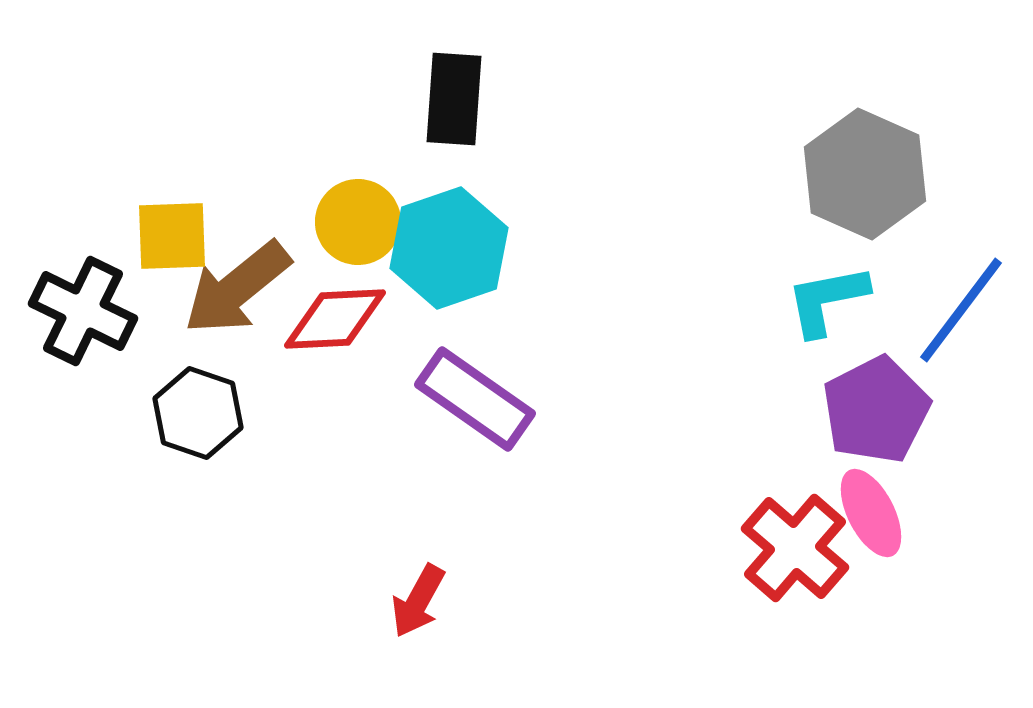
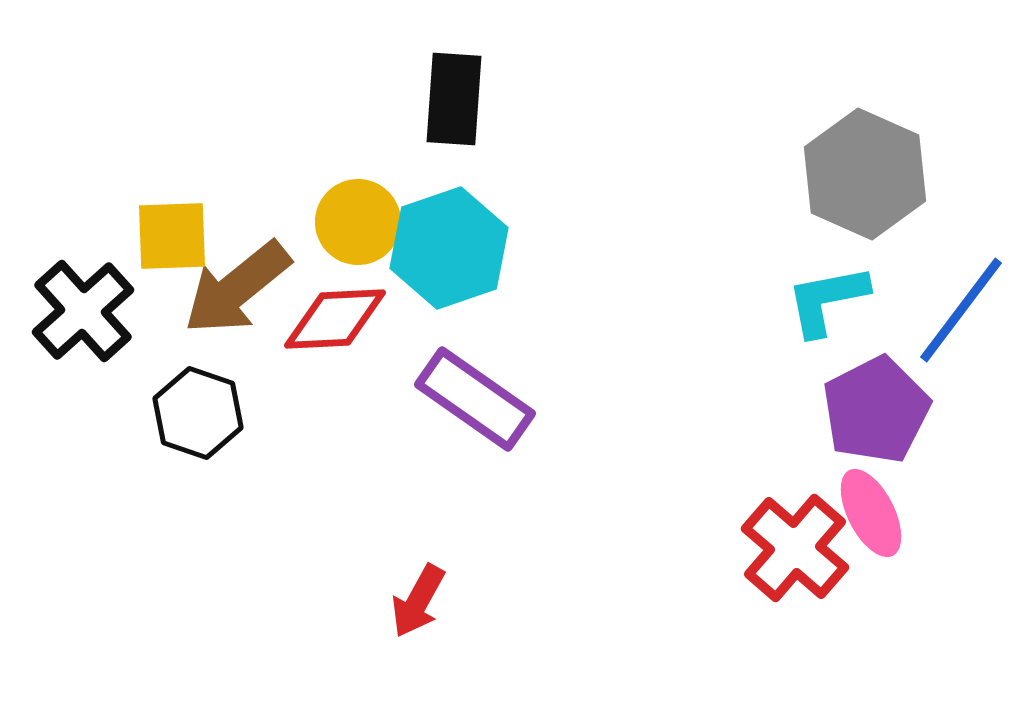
black cross: rotated 22 degrees clockwise
